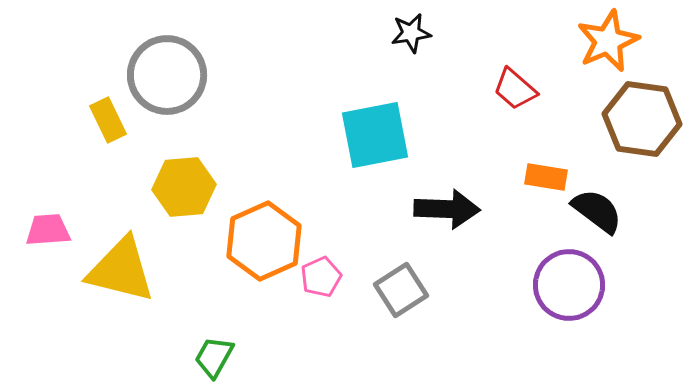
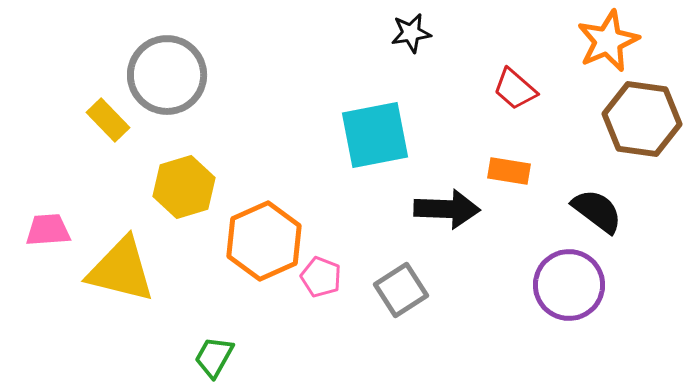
yellow rectangle: rotated 18 degrees counterclockwise
orange rectangle: moved 37 px left, 6 px up
yellow hexagon: rotated 12 degrees counterclockwise
pink pentagon: rotated 27 degrees counterclockwise
